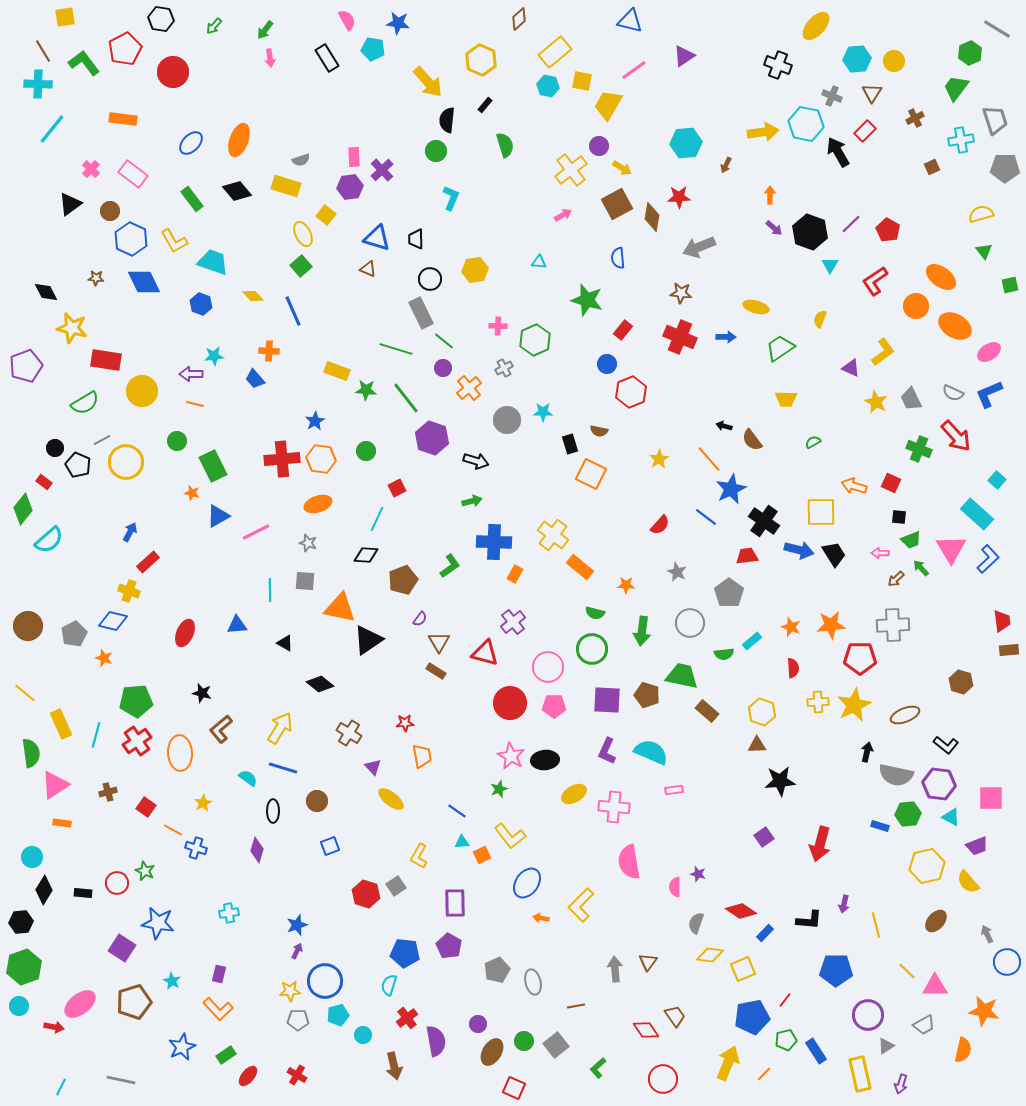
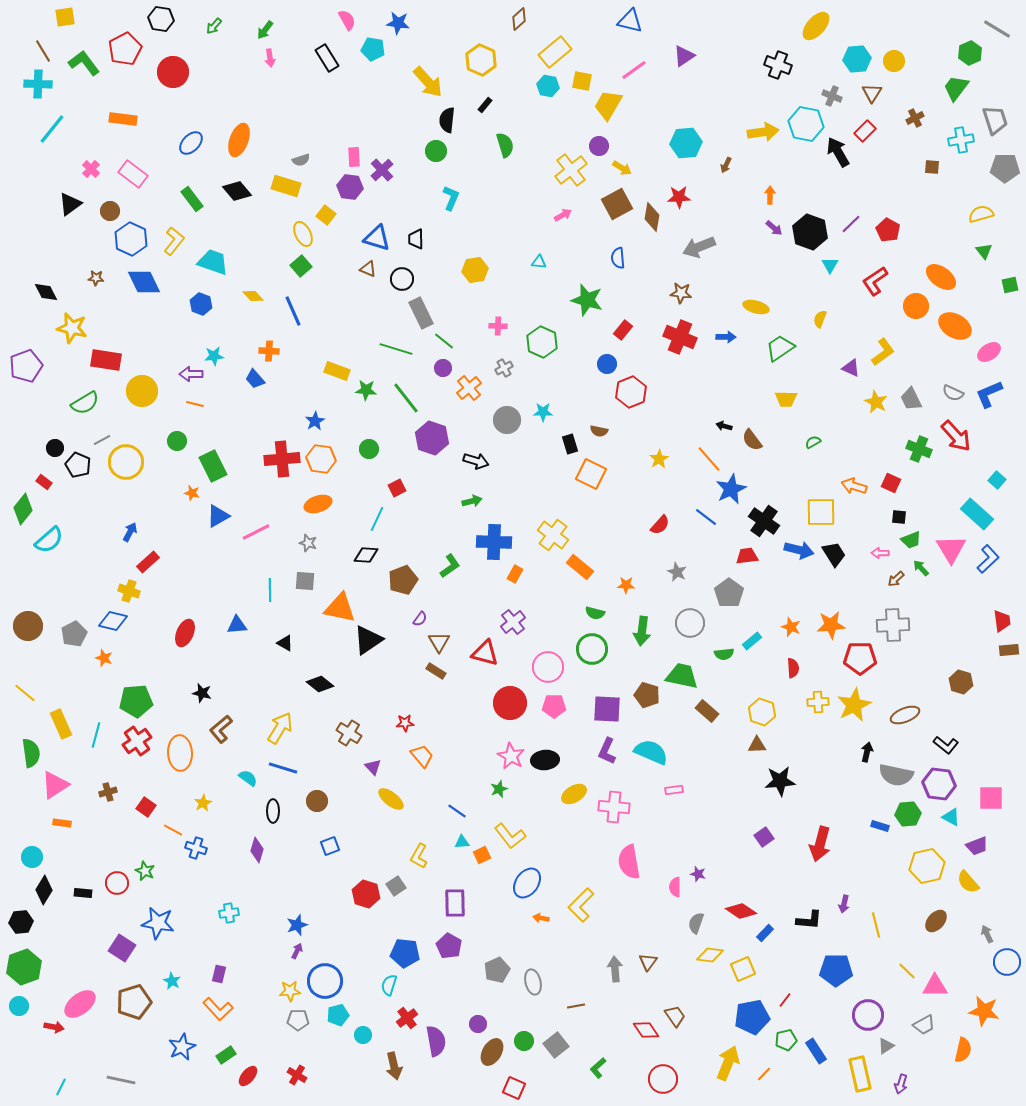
brown square at (932, 167): rotated 28 degrees clockwise
purple hexagon at (350, 187): rotated 15 degrees clockwise
yellow L-shape at (174, 241): rotated 112 degrees counterclockwise
black circle at (430, 279): moved 28 px left
green hexagon at (535, 340): moved 7 px right, 2 px down; rotated 12 degrees counterclockwise
green circle at (366, 451): moved 3 px right, 2 px up
purple square at (607, 700): moved 9 px down
orange trapezoid at (422, 756): rotated 30 degrees counterclockwise
